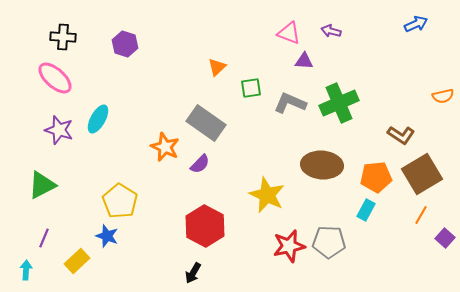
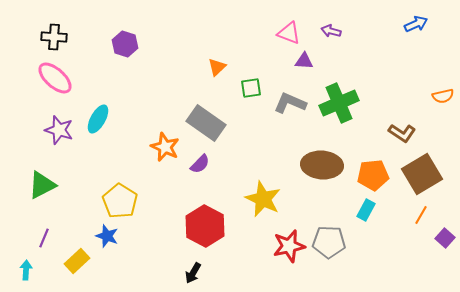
black cross: moved 9 px left
brown L-shape: moved 1 px right, 2 px up
orange pentagon: moved 3 px left, 2 px up
yellow star: moved 4 px left, 4 px down
